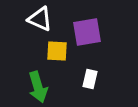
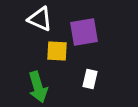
purple square: moved 3 px left
